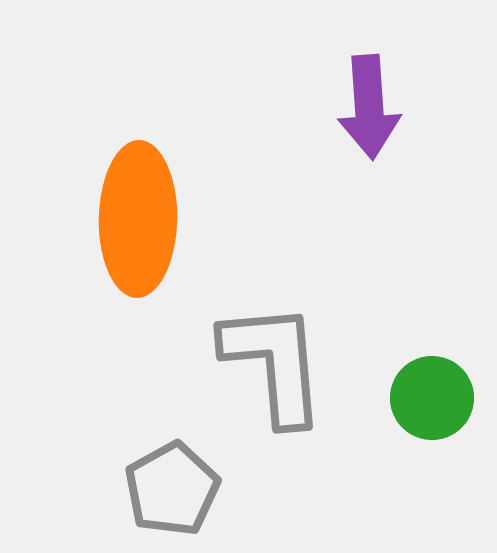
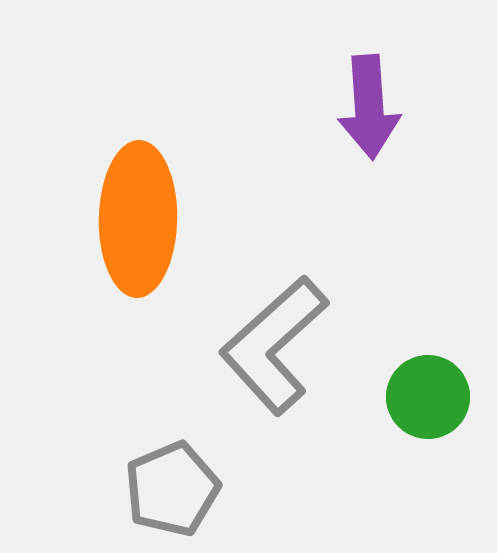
gray L-shape: moved 18 px up; rotated 127 degrees counterclockwise
green circle: moved 4 px left, 1 px up
gray pentagon: rotated 6 degrees clockwise
